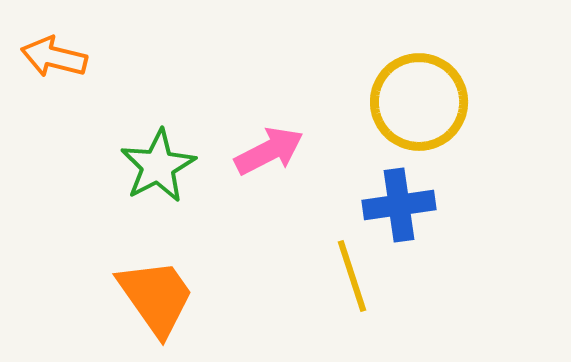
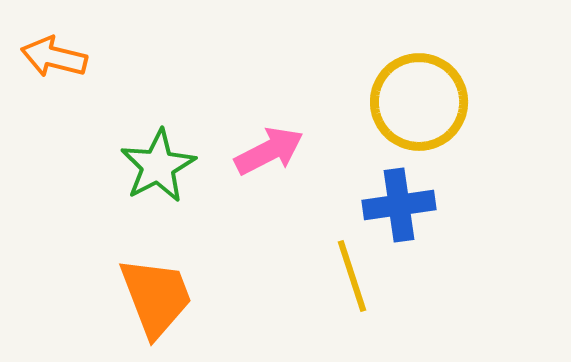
orange trapezoid: rotated 14 degrees clockwise
